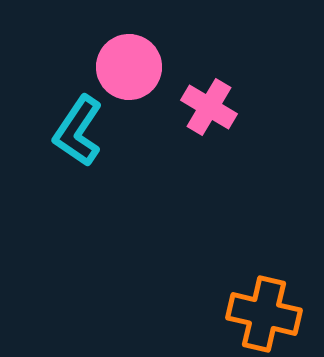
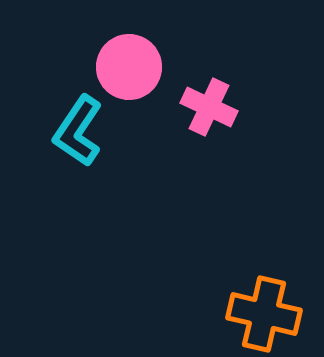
pink cross: rotated 6 degrees counterclockwise
